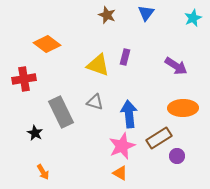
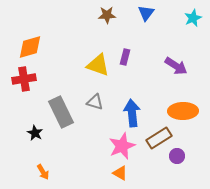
brown star: rotated 24 degrees counterclockwise
orange diamond: moved 17 px left, 3 px down; rotated 52 degrees counterclockwise
orange ellipse: moved 3 px down
blue arrow: moved 3 px right, 1 px up
